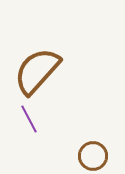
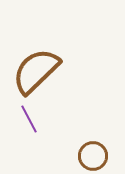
brown semicircle: moved 1 px left; rotated 4 degrees clockwise
